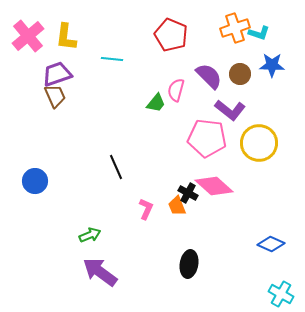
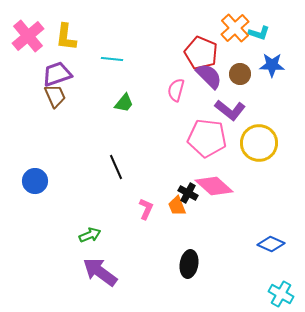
orange cross: rotated 24 degrees counterclockwise
red pentagon: moved 30 px right, 18 px down
green trapezoid: moved 32 px left
